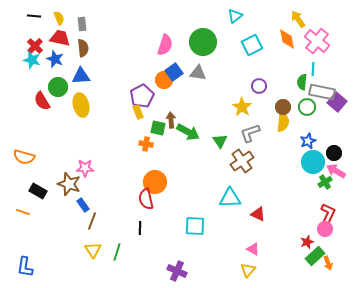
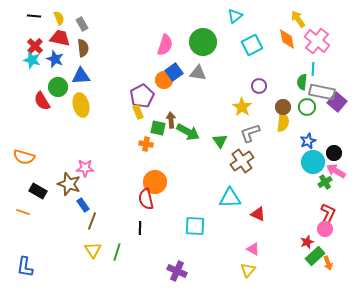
gray rectangle at (82, 24): rotated 24 degrees counterclockwise
